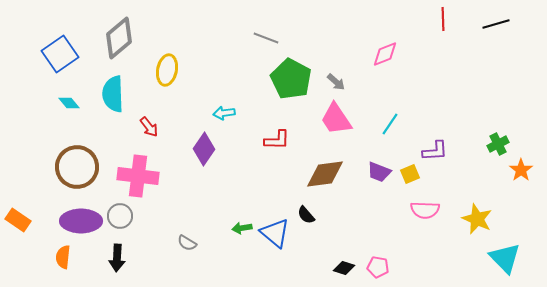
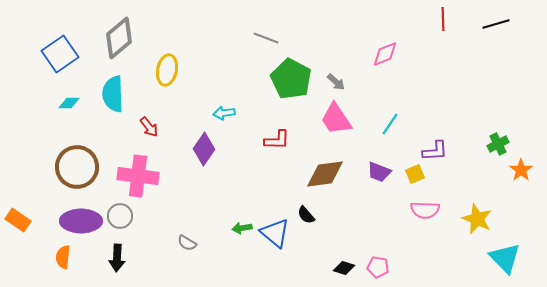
cyan diamond: rotated 50 degrees counterclockwise
yellow square: moved 5 px right
